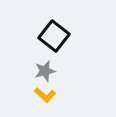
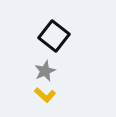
gray star: rotated 10 degrees counterclockwise
